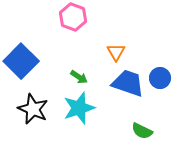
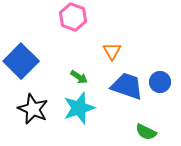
orange triangle: moved 4 px left, 1 px up
blue circle: moved 4 px down
blue trapezoid: moved 1 px left, 3 px down
green semicircle: moved 4 px right, 1 px down
